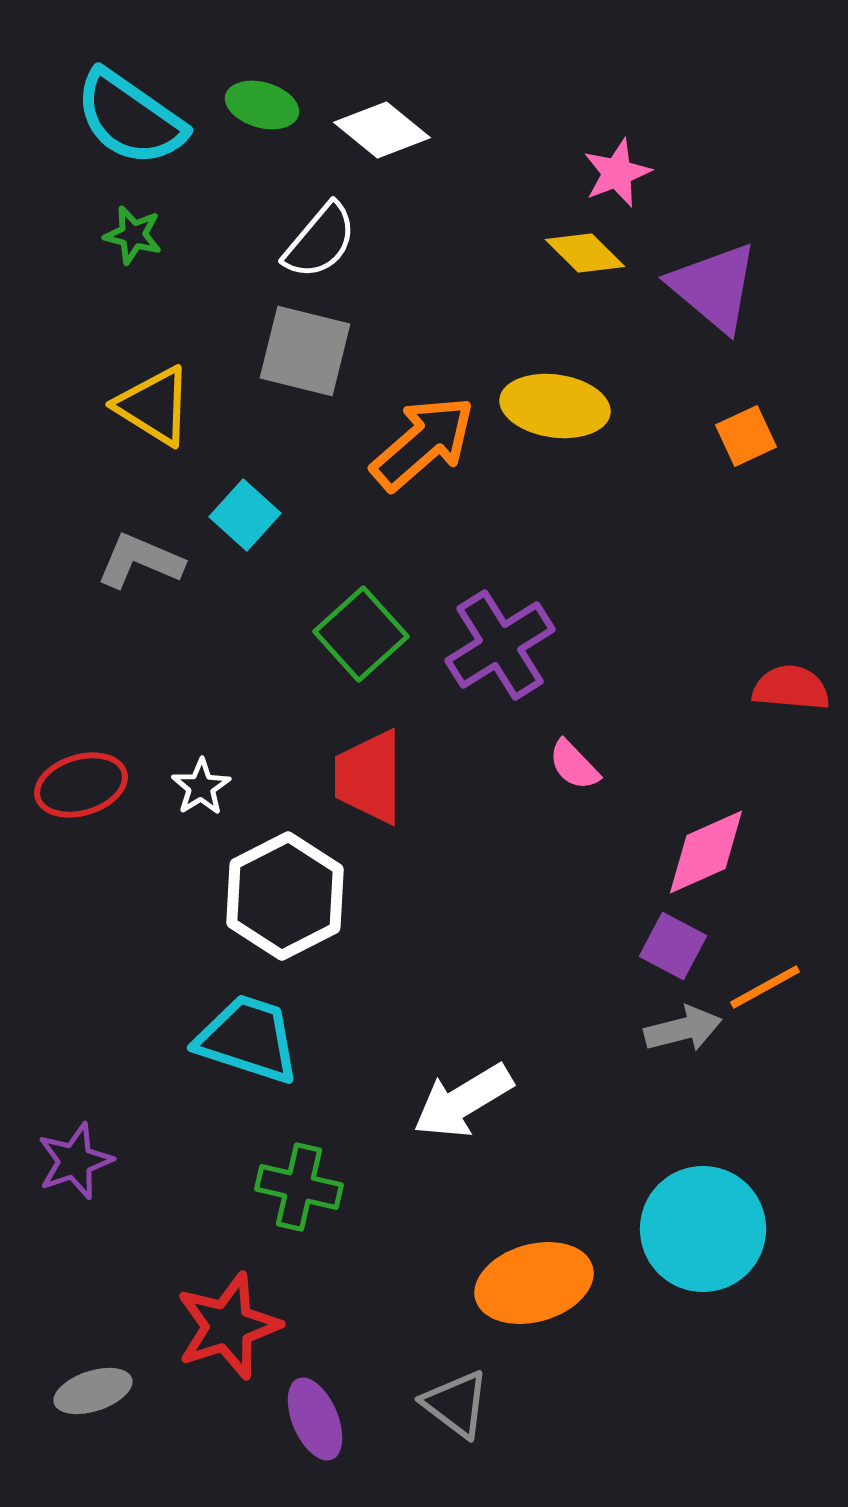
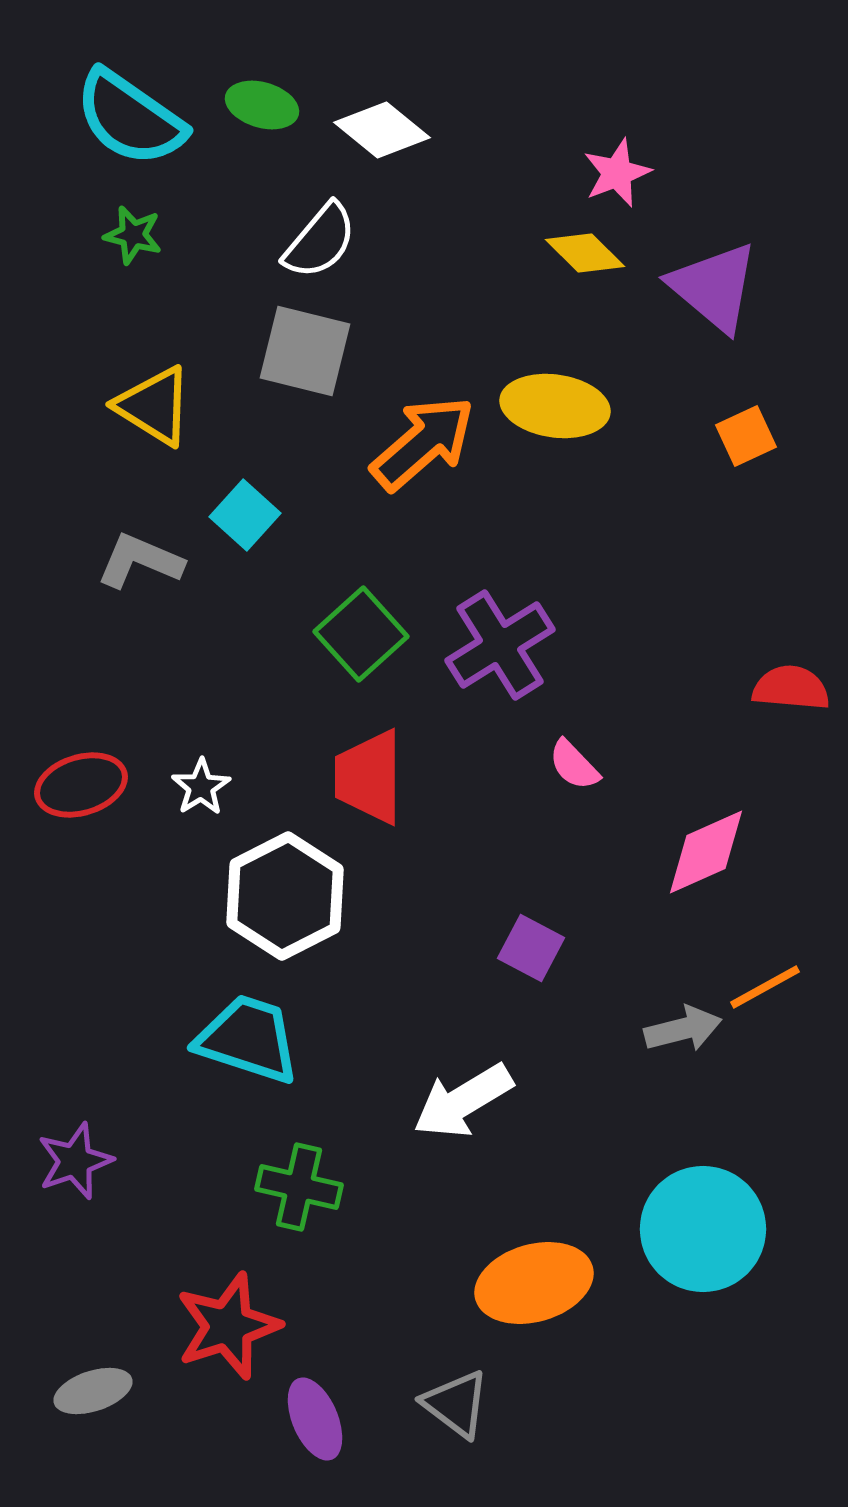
purple square: moved 142 px left, 2 px down
